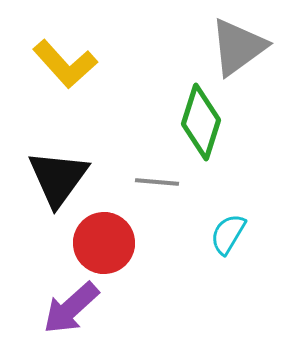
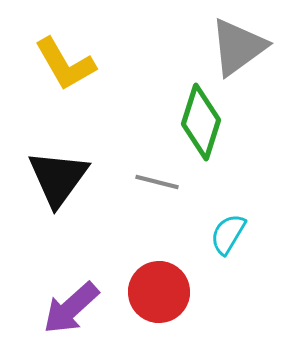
yellow L-shape: rotated 12 degrees clockwise
gray line: rotated 9 degrees clockwise
red circle: moved 55 px right, 49 px down
